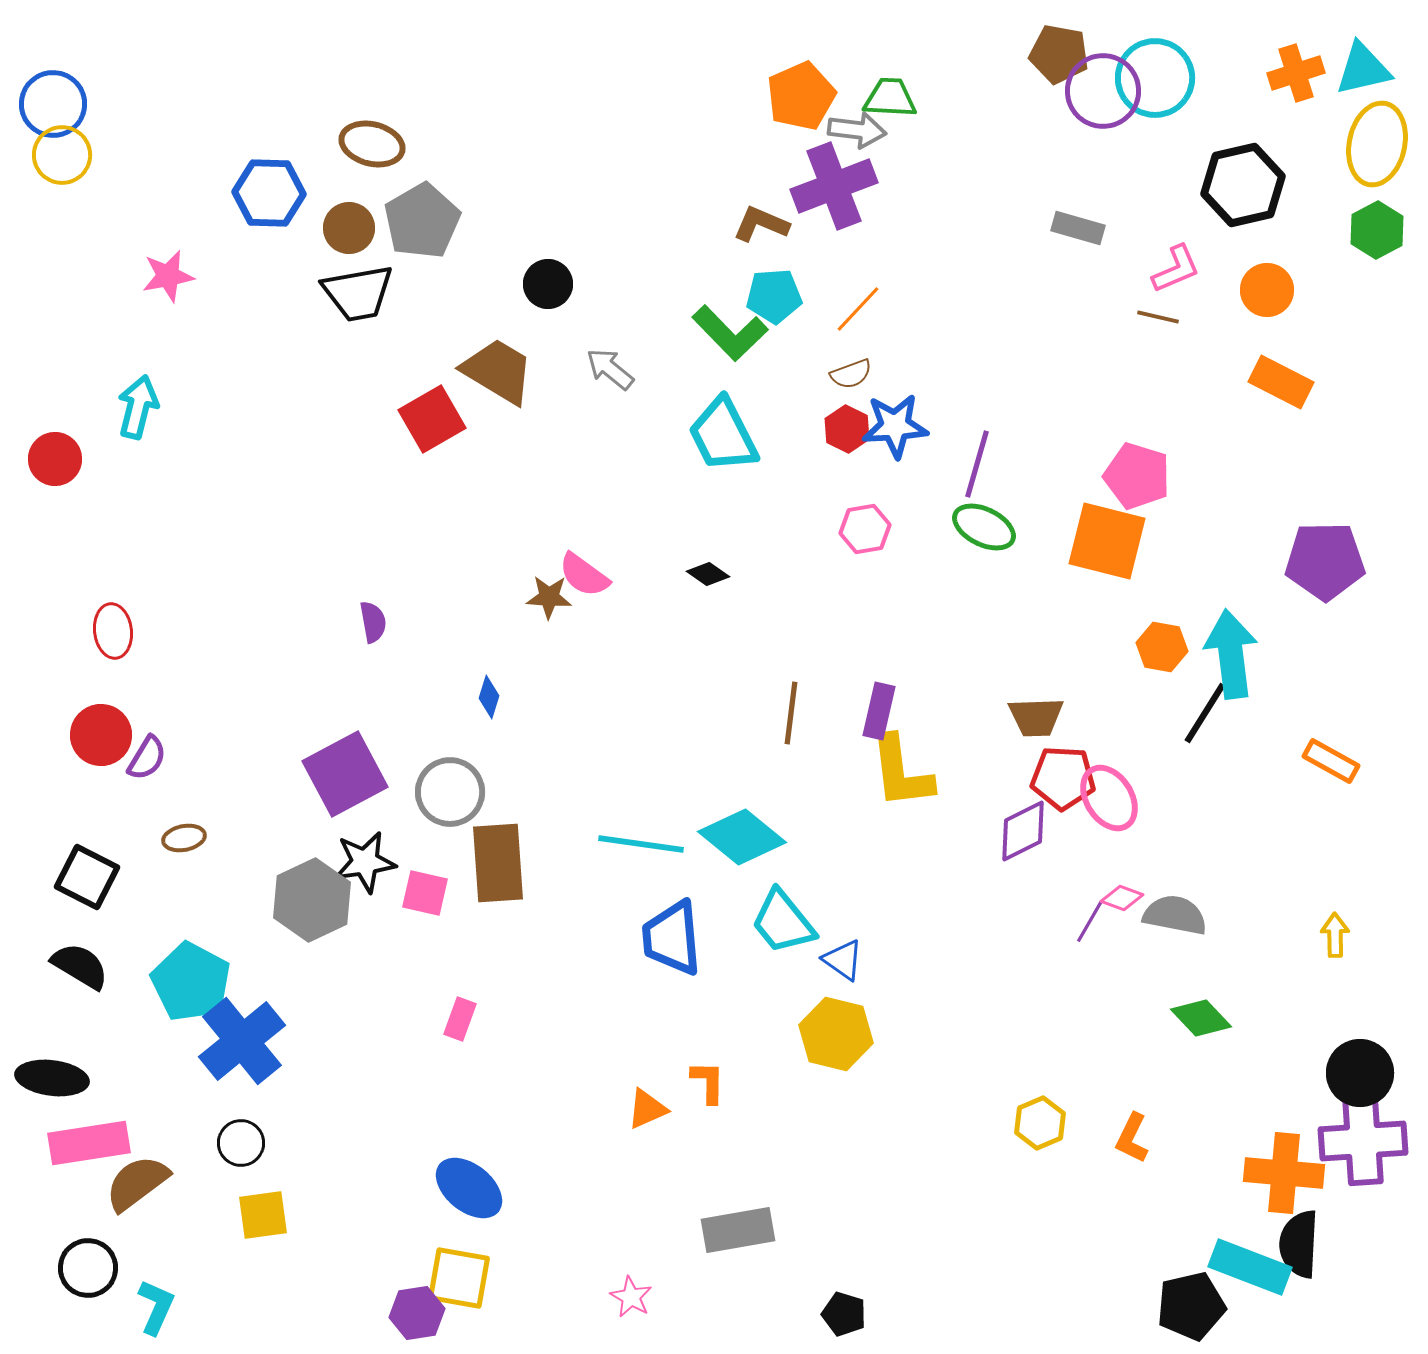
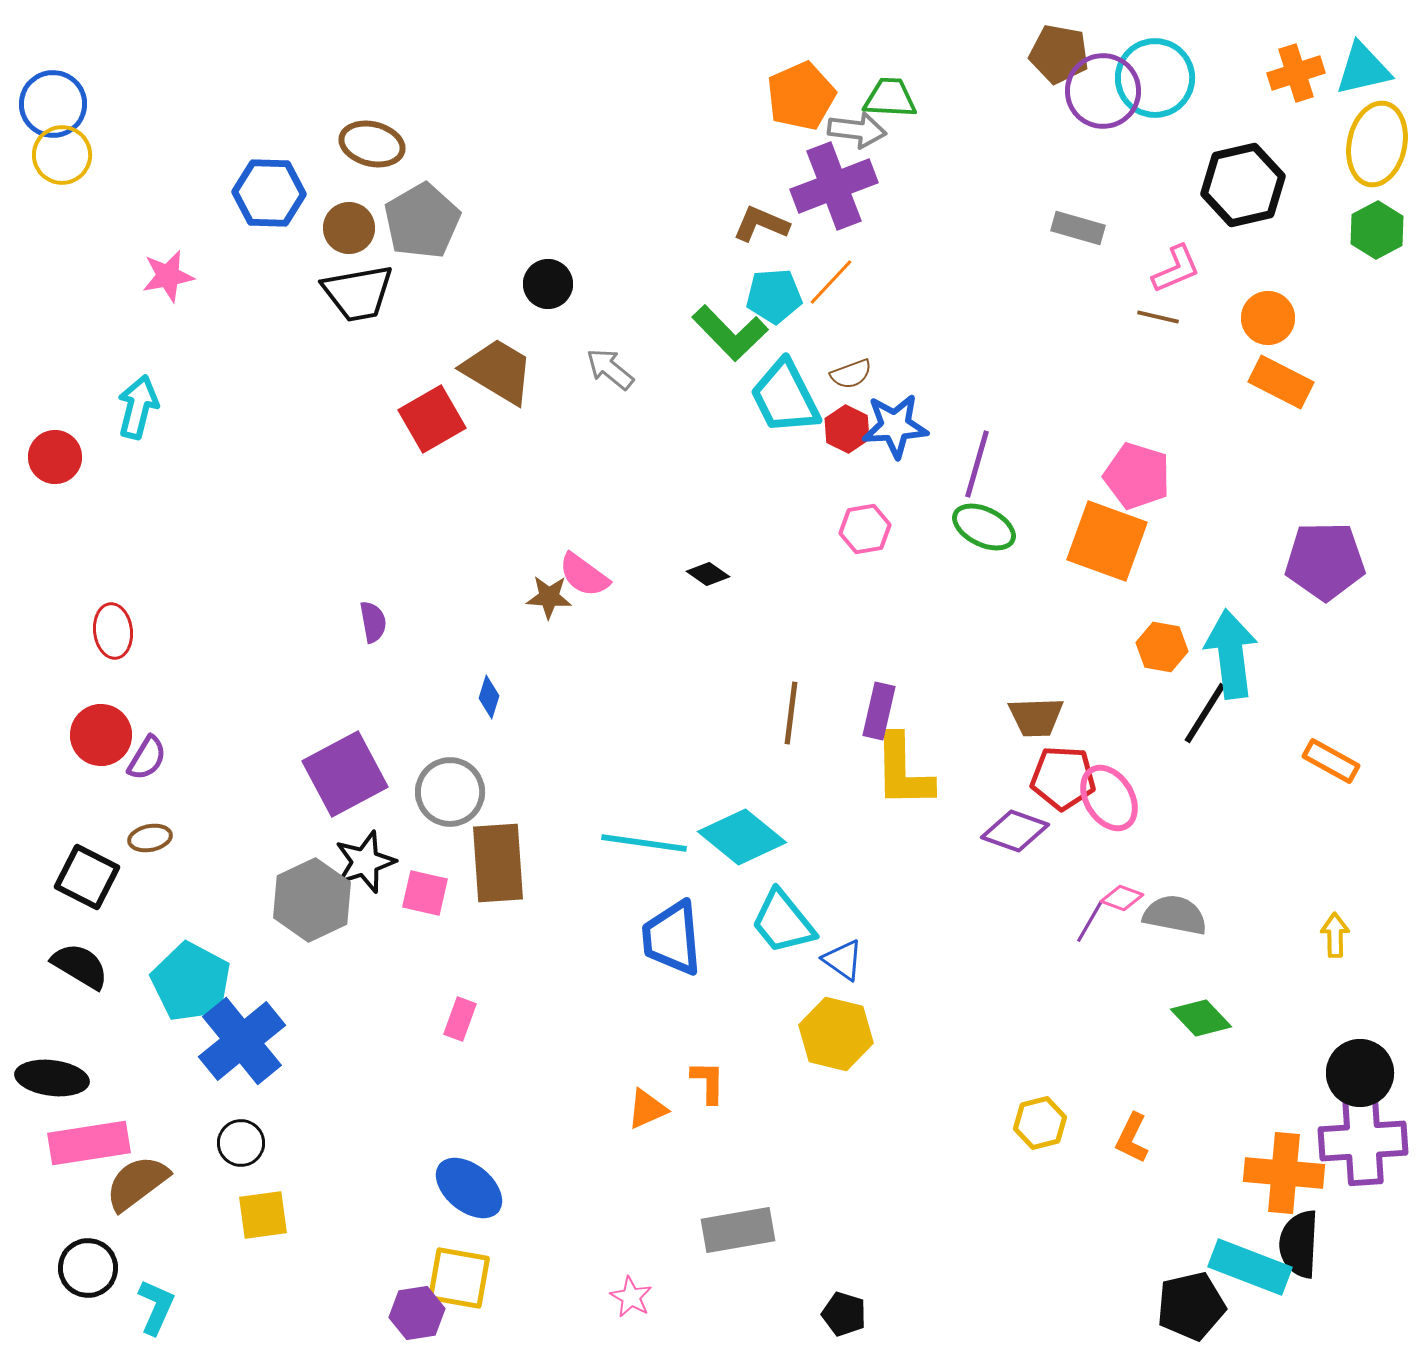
orange circle at (1267, 290): moved 1 px right, 28 px down
orange line at (858, 309): moved 27 px left, 27 px up
cyan trapezoid at (723, 435): moved 62 px right, 38 px up
red circle at (55, 459): moved 2 px up
orange square at (1107, 541): rotated 6 degrees clockwise
yellow L-shape at (901, 772): moved 2 px right, 1 px up; rotated 6 degrees clockwise
purple diamond at (1023, 831): moved 8 px left; rotated 46 degrees clockwise
brown ellipse at (184, 838): moved 34 px left
cyan line at (641, 844): moved 3 px right, 1 px up
black star at (365, 862): rotated 10 degrees counterclockwise
yellow hexagon at (1040, 1123): rotated 9 degrees clockwise
